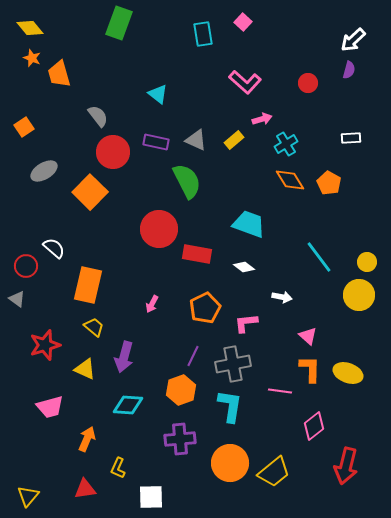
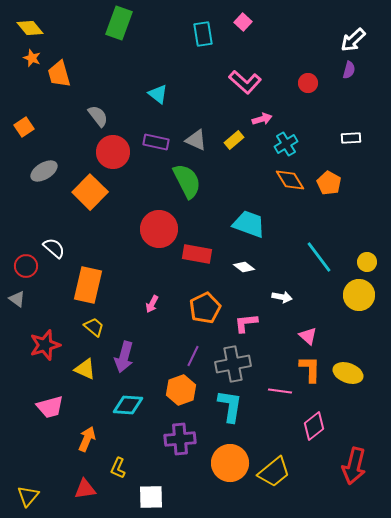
red arrow at (346, 466): moved 8 px right
